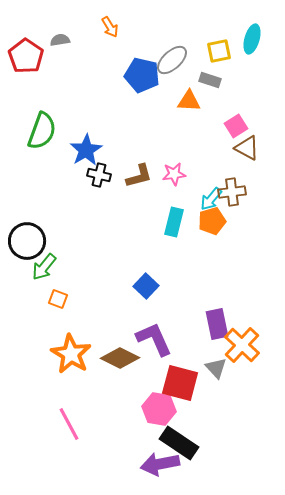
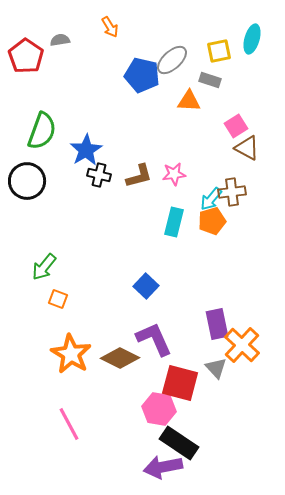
black circle: moved 60 px up
purple arrow: moved 3 px right, 3 px down
